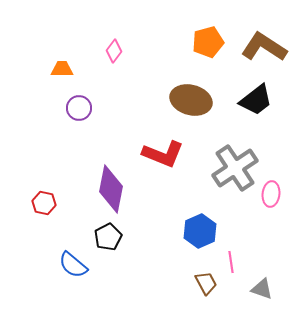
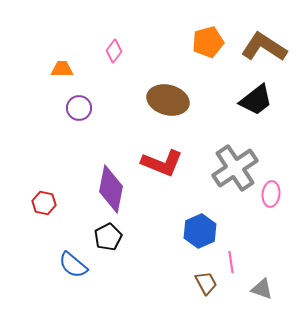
brown ellipse: moved 23 px left
red L-shape: moved 1 px left, 9 px down
